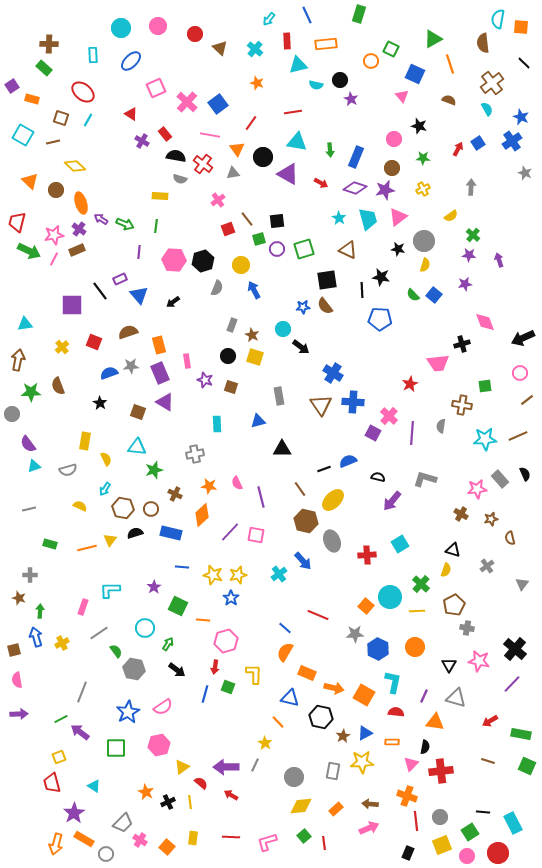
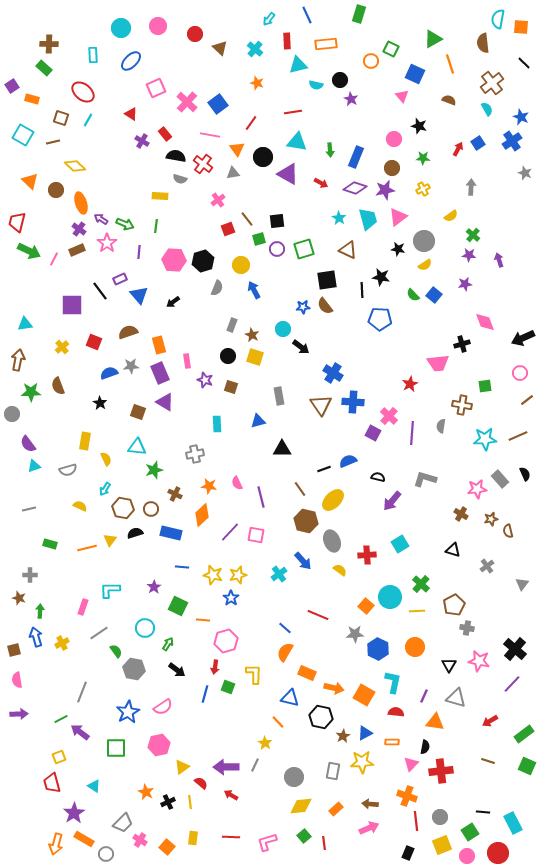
pink star at (54, 235): moved 53 px right, 8 px down; rotated 24 degrees counterclockwise
yellow semicircle at (425, 265): rotated 40 degrees clockwise
brown semicircle at (510, 538): moved 2 px left, 7 px up
yellow semicircle at (446, 570): moved 106 px left; rotated 72 degrees counterclockwise
green rectangle at (521, 734): moved 3 px right; rotated 48 degrees counterclockwise
